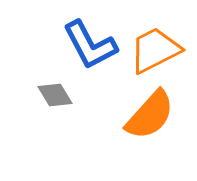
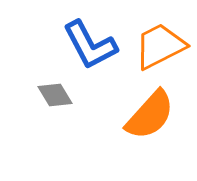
orange trapezoid: moved 5 px right, 4 px up
